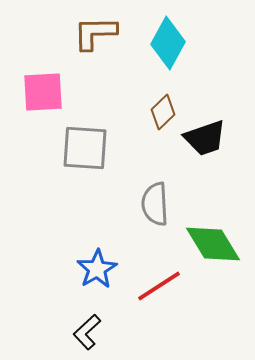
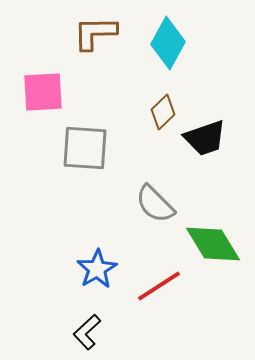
gray semicircle: rotated 42 degrees counterclockwise
